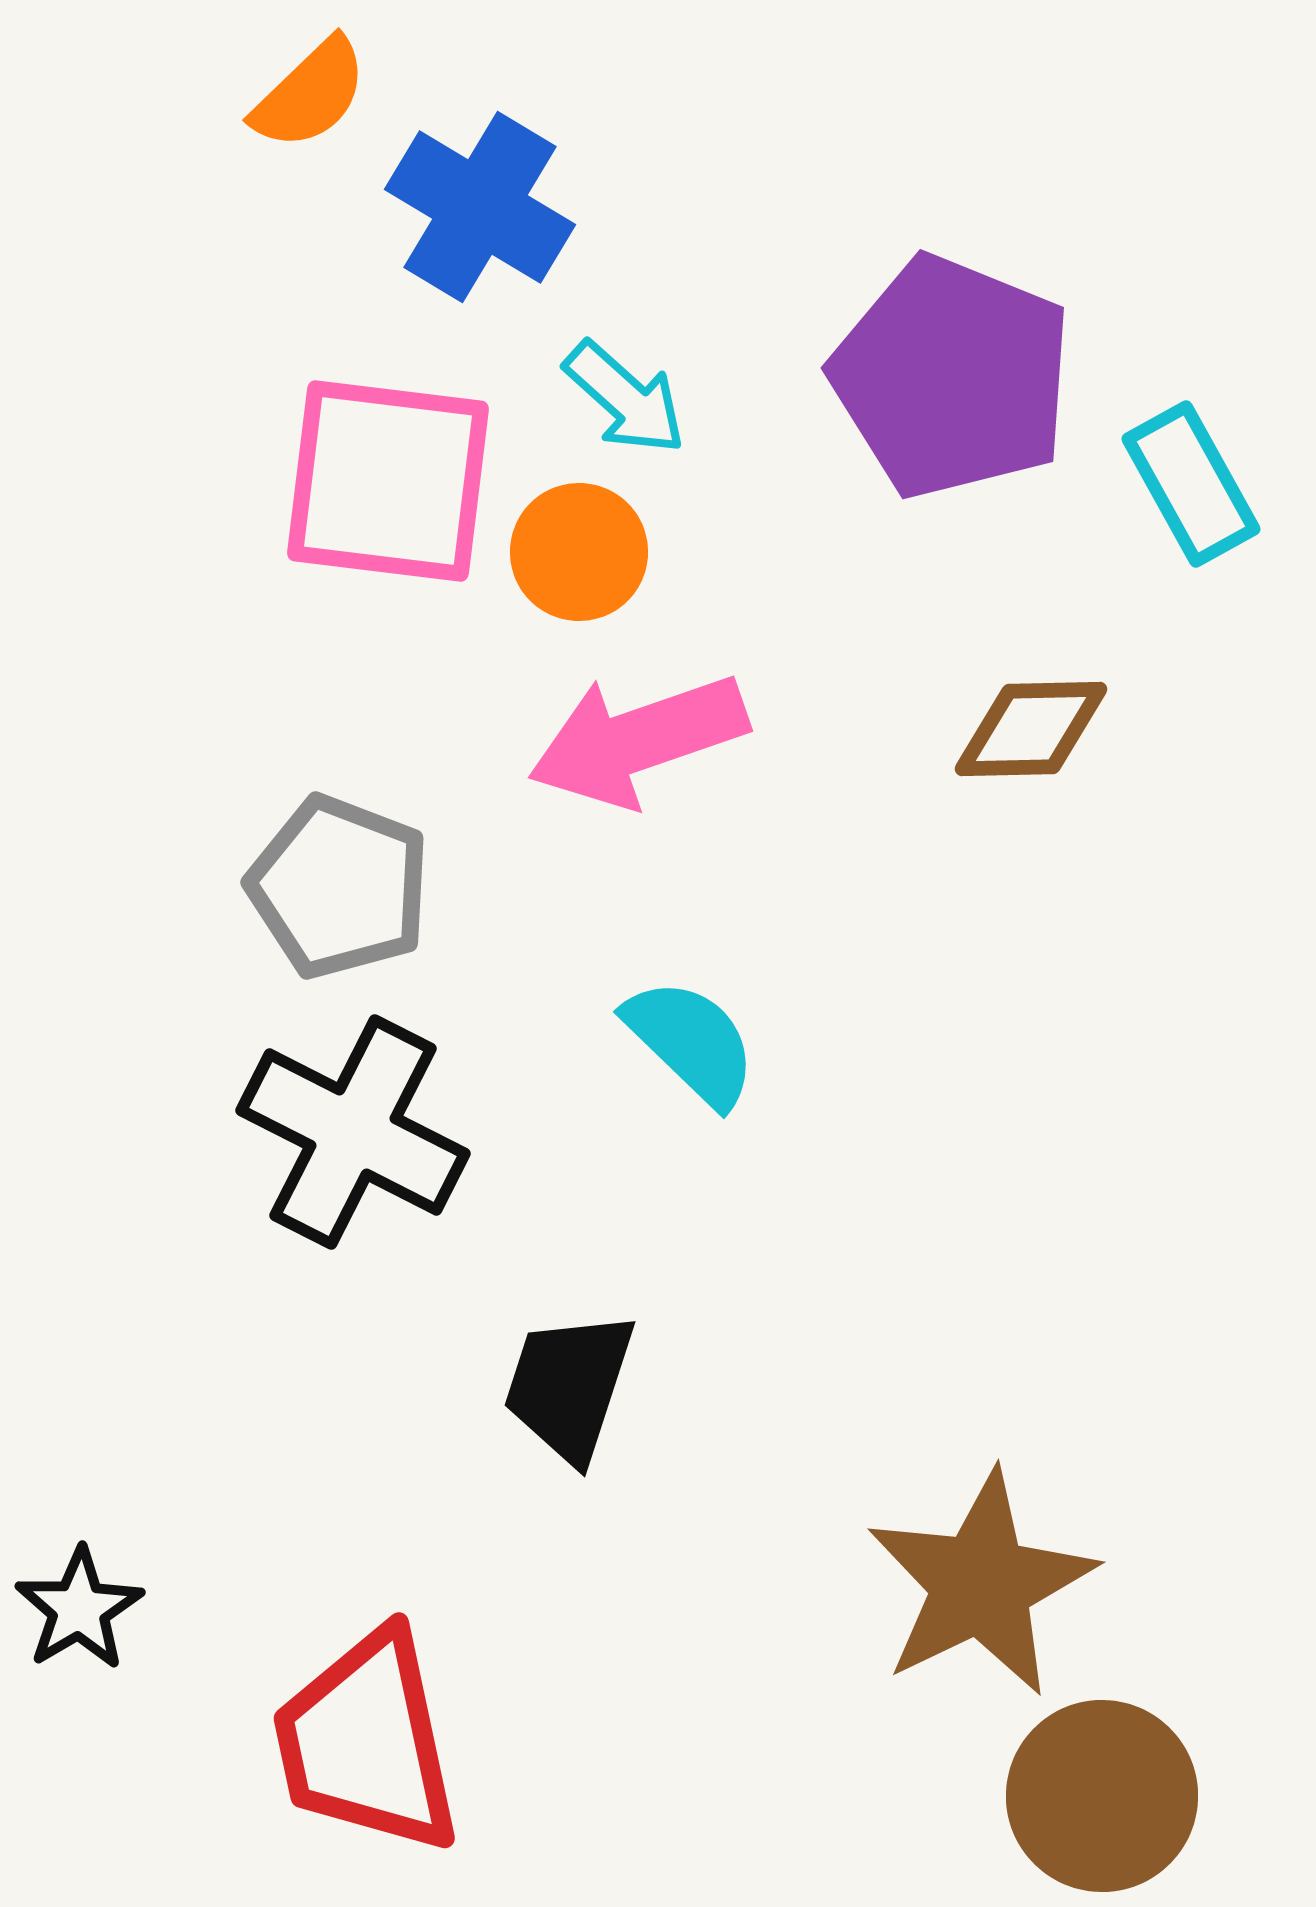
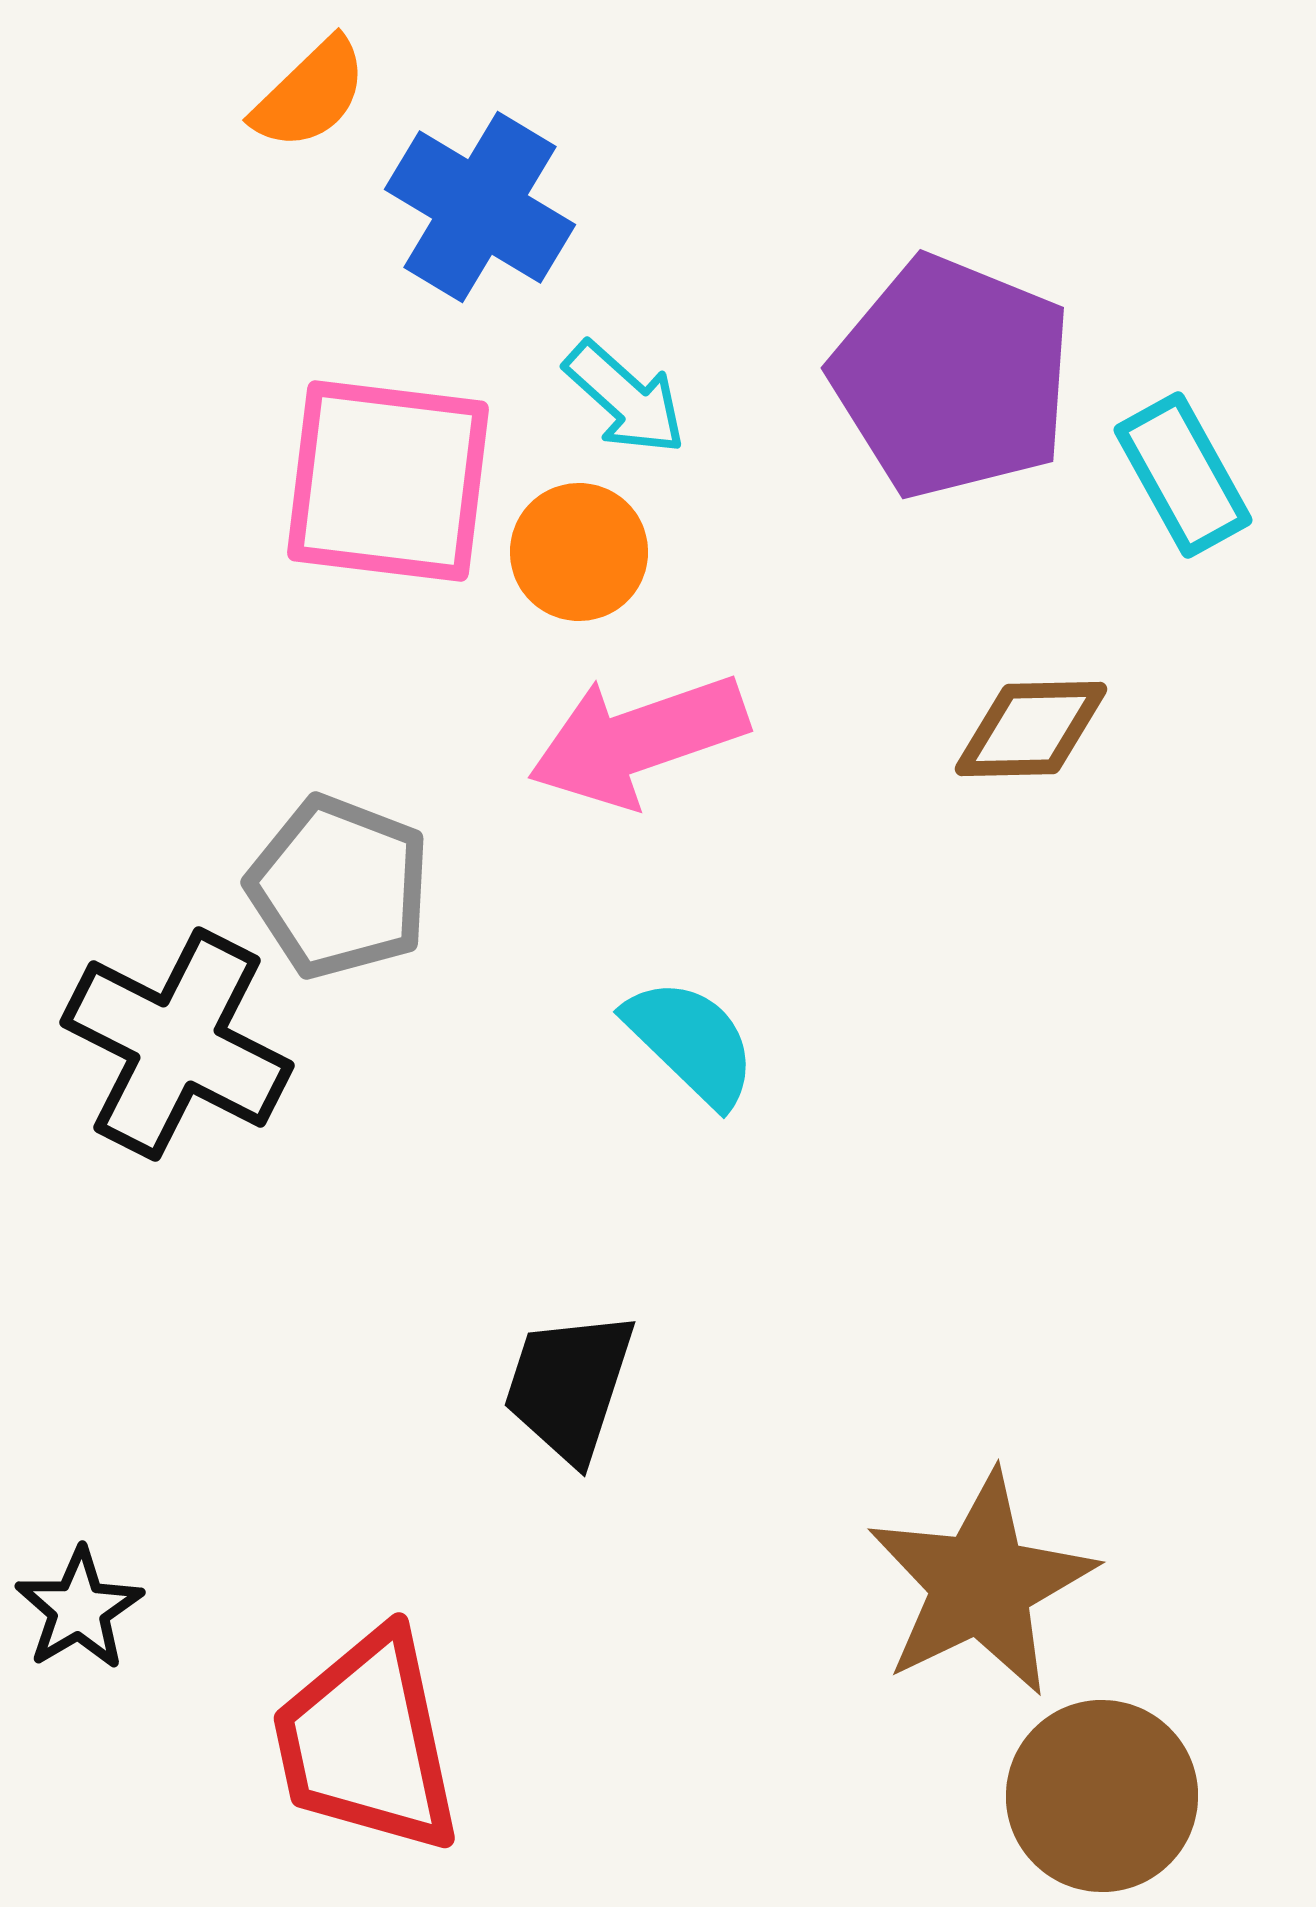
cyan rectangle: moved 8 px left, 9 px up
black cross: moved 176 px left, 88 px up
